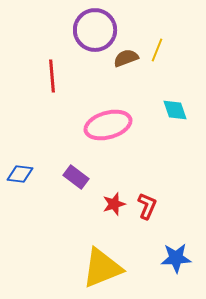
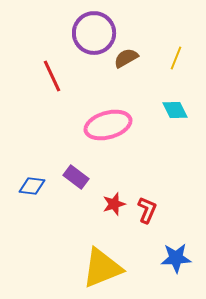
purple circle: moved 1 px left, 3 px down
yellow line: moved 19 px right, 8 px down
brown semicircle: rotated 10 degrees counterclockwise
red line: rotated 20 degrees counterclockwise
cyan diamond: rotated 8 degrees counterclockwise
blue diamond: moved 12 px right, 12 px down
red L-shape: moved 4 px down
